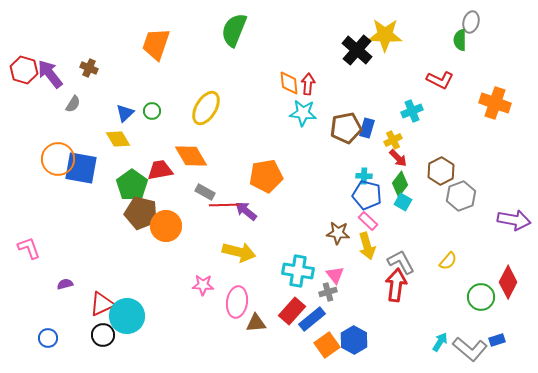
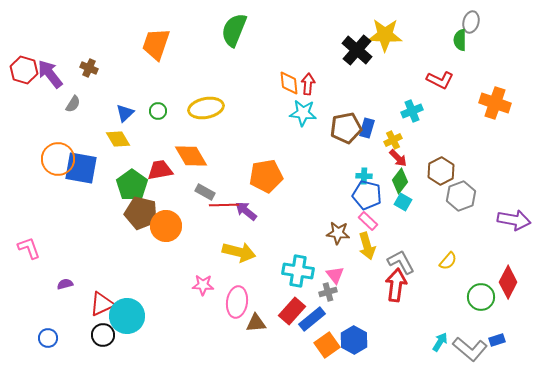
yellow ellipse at (206, 108): rotated 48 degrees clockwise
green circle at (152, 111): moved 6 px right
green diamond at (400, 184): moved 3 px up
